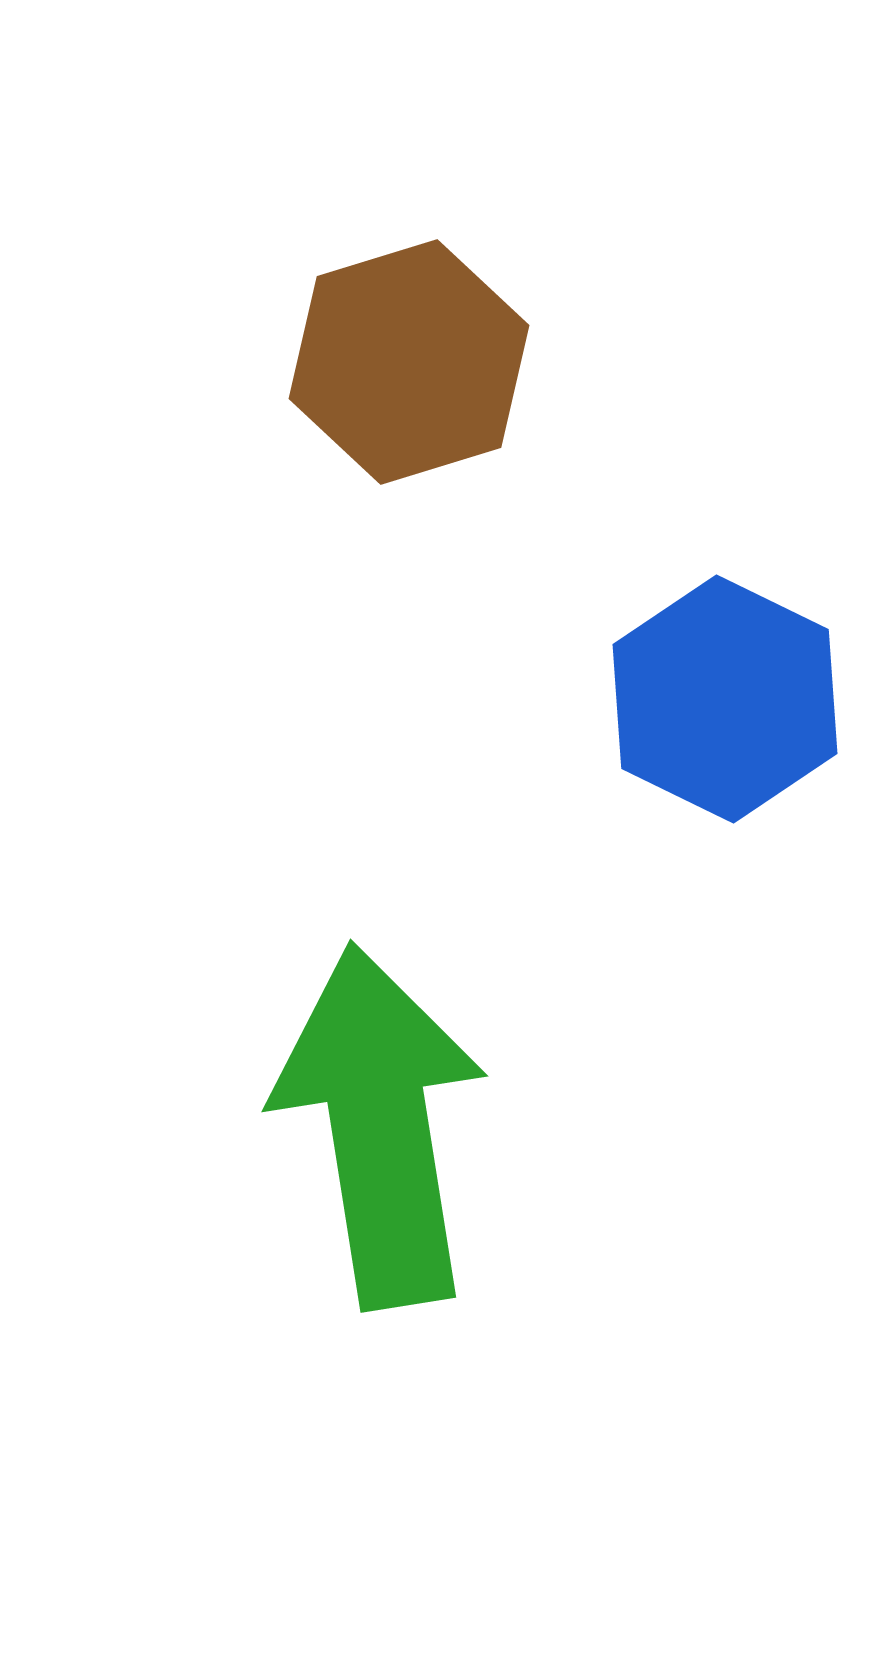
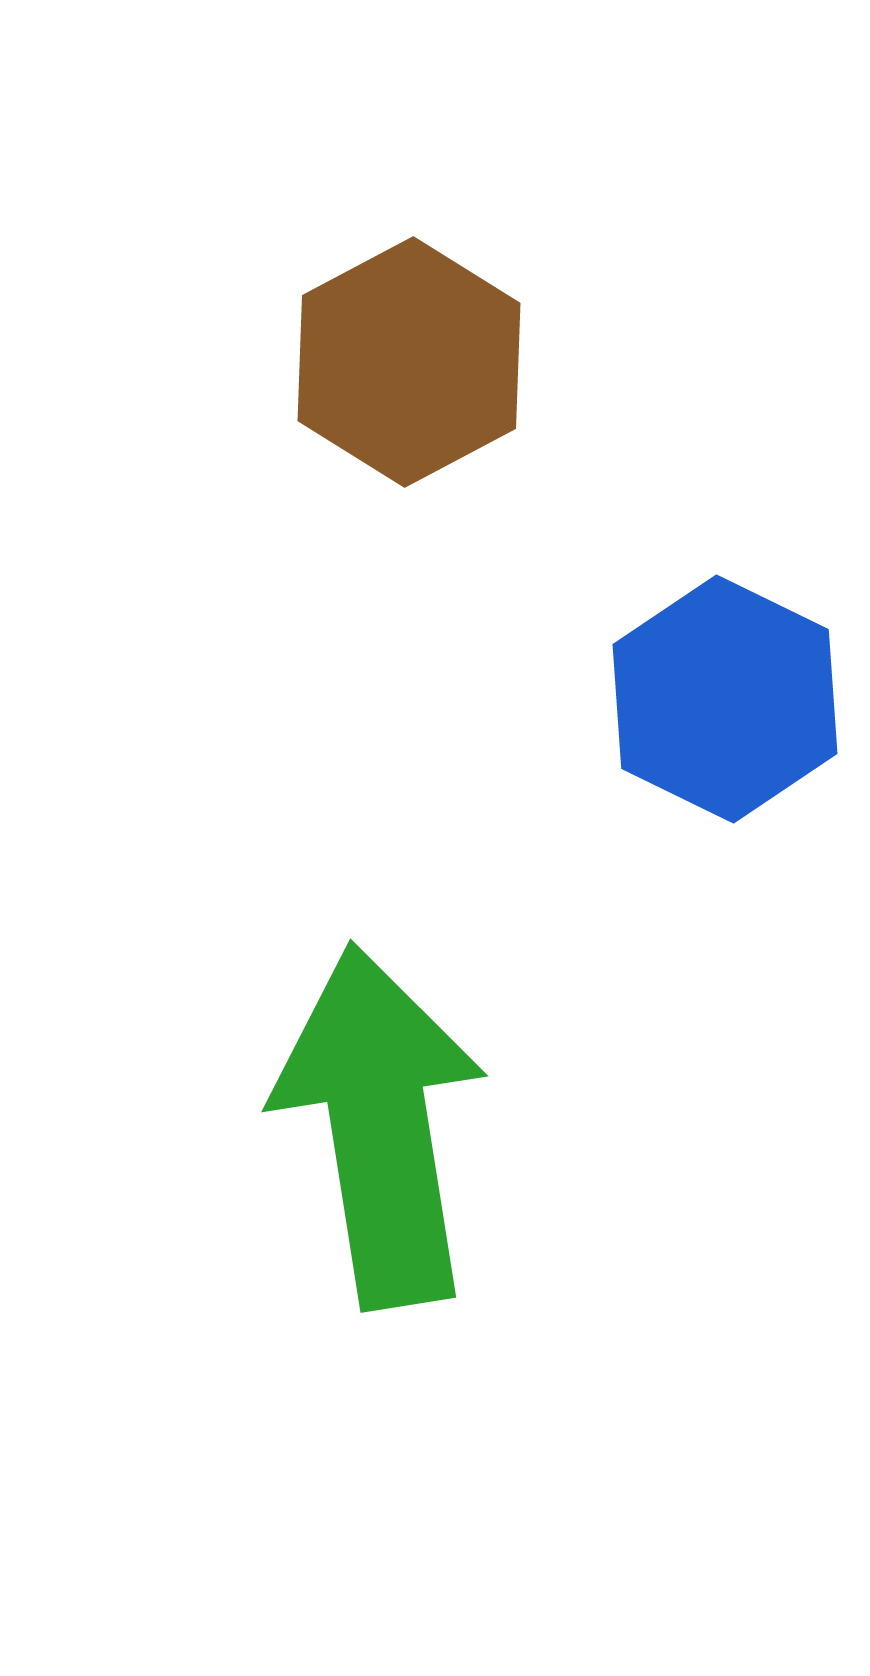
brown hexagon: rotated 11 degrees counterclockwise
